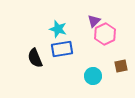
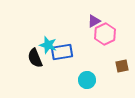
purple triangle: rotated 16 degrees clockwise
cyan star: moved 10 px left, 16 px down
blue rectangle: moved 3 px down
brown square: moved 1 px right
cyan circle: moved 6 px left, 4 px down
